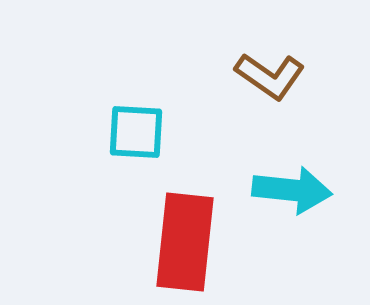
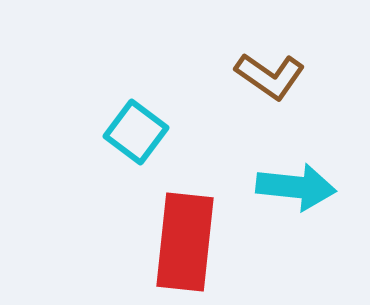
cyan square: rotated 34 degrees clockwise
cyan arrow: moved 4 px right, 3 px up
